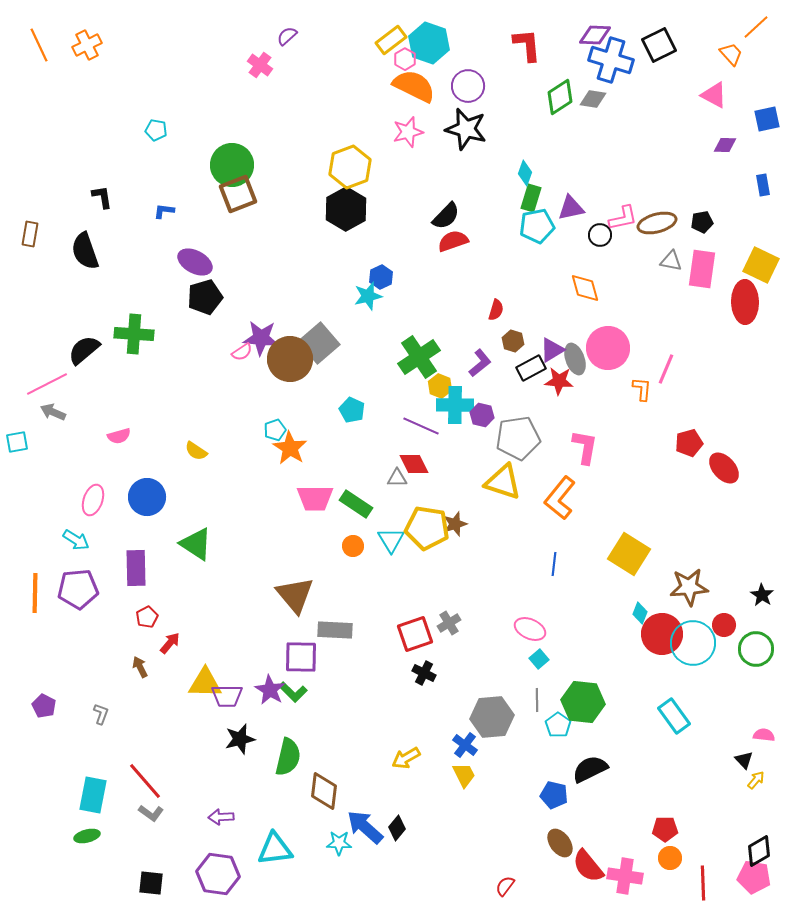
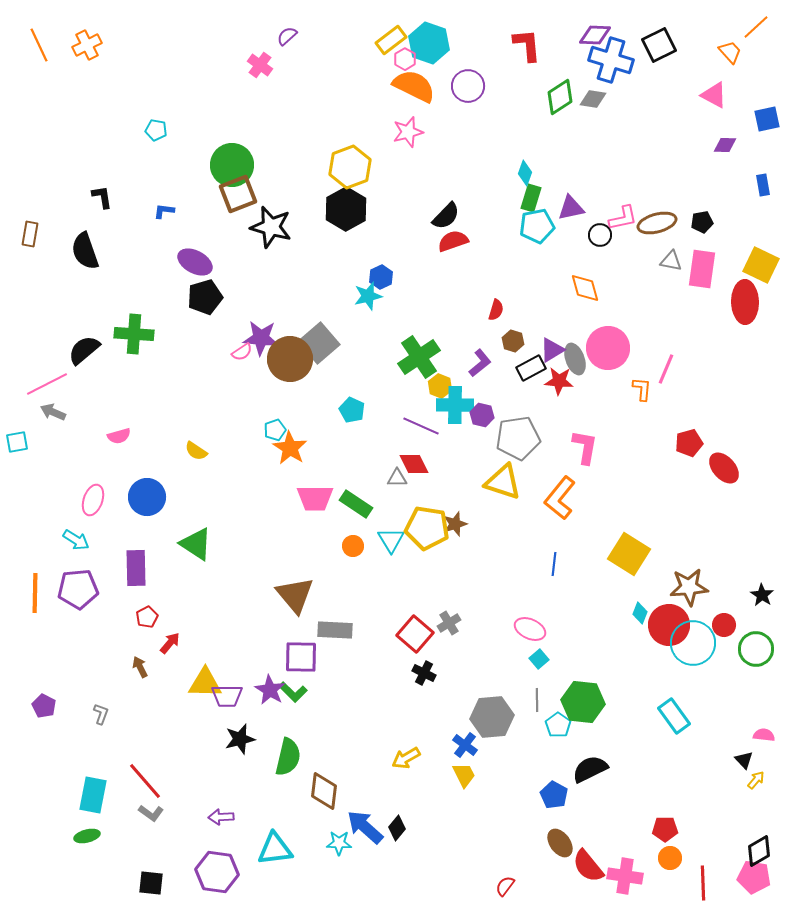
orange trapezoid at (731, 54): moved 1 px left, 2 px up
black star at (466, 129): moved 195 px left, 98 px down
red square at (415, 634): rotated 30 degrees counterclockwise
red circle at (662, 634): moved 7 px right, 9 px up
blue pentagon at (554, 795): rotated 16 degrees clockwise
purple hexagon at (218, 874): moved 1 px left, 2 px up
